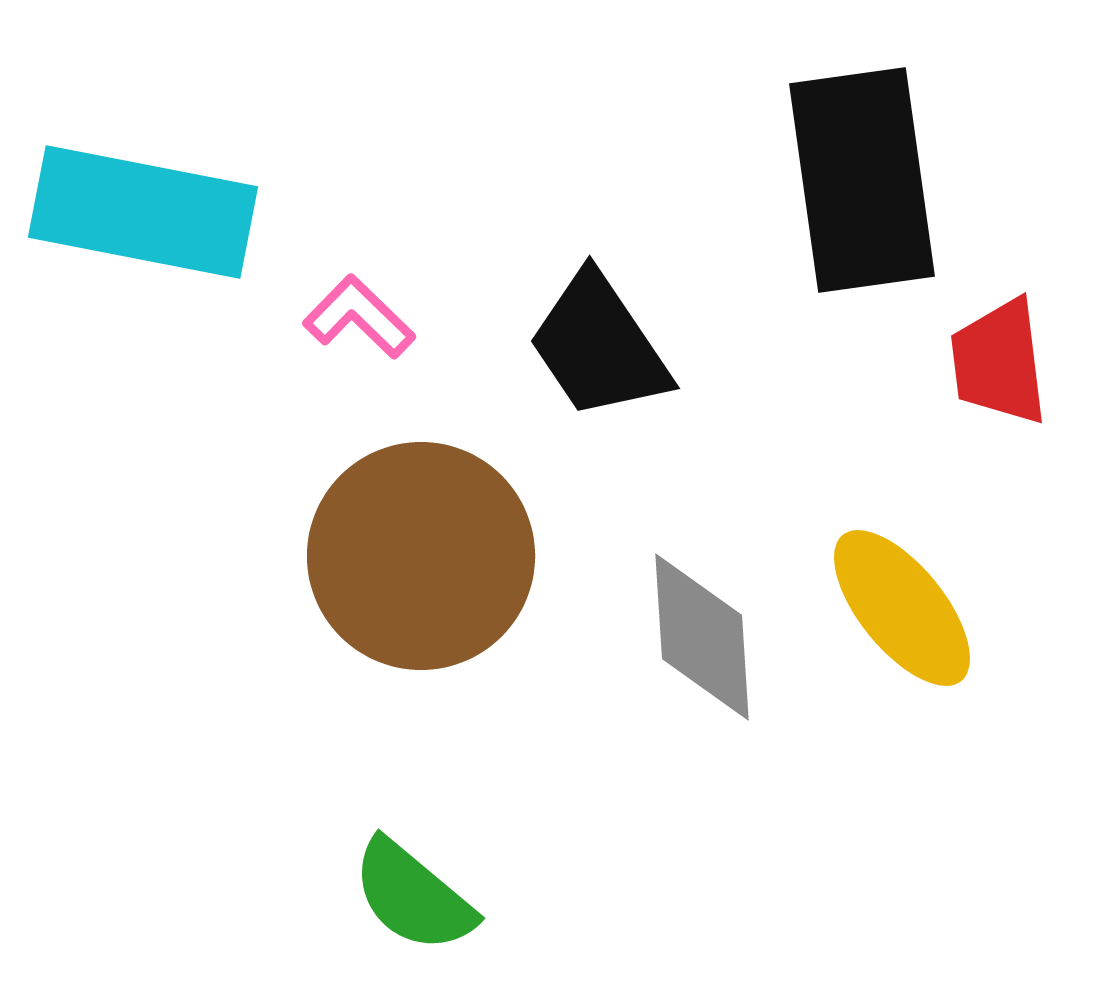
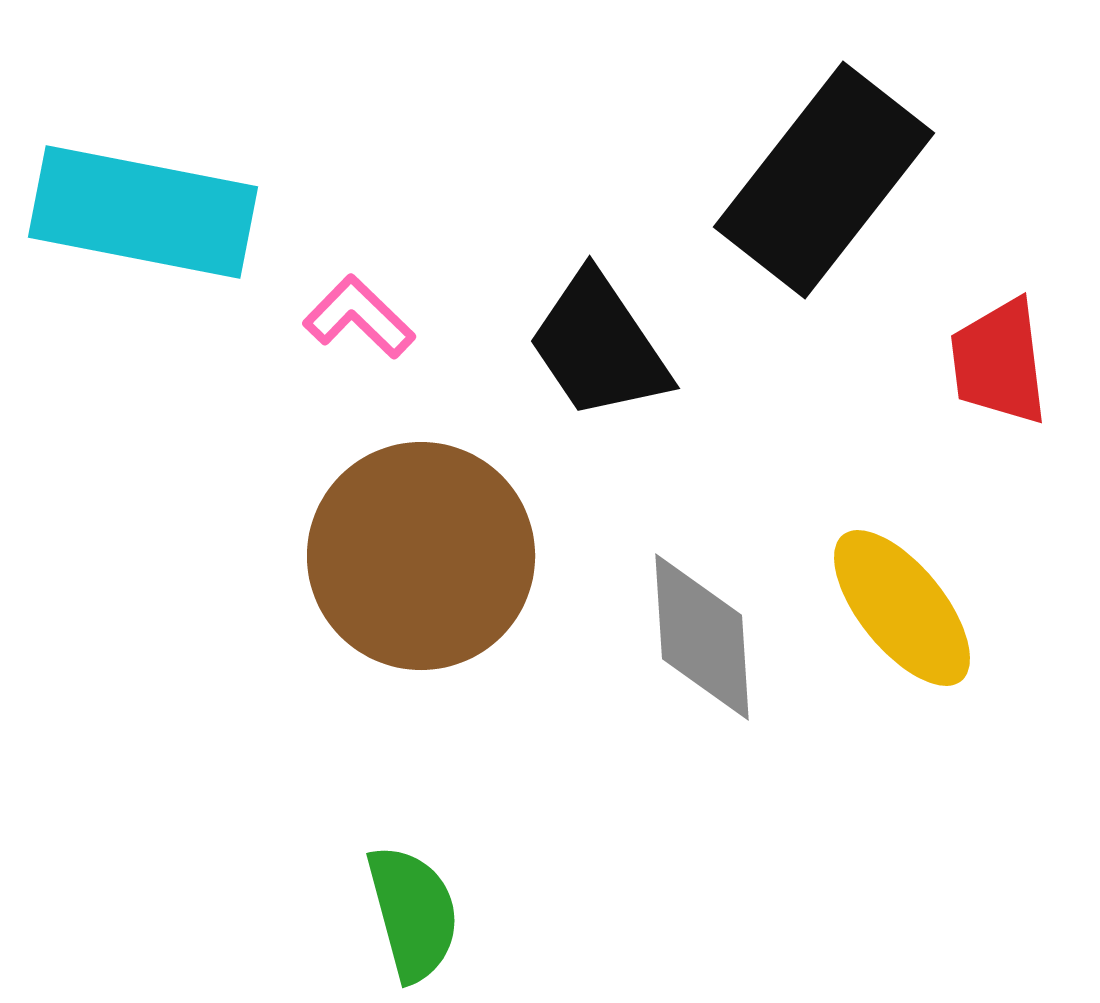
black rectangle: moved 38 px left; rotated 46 degrees clockwise
green semicircle: moved 17 px down; rotated 145 degrees counterclockwise
